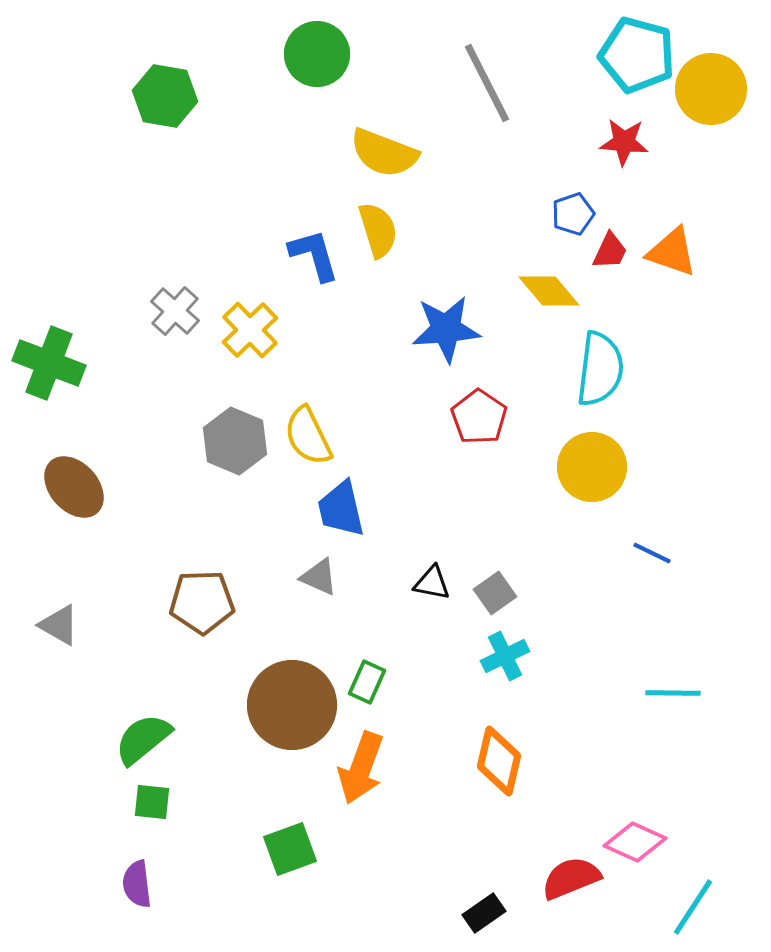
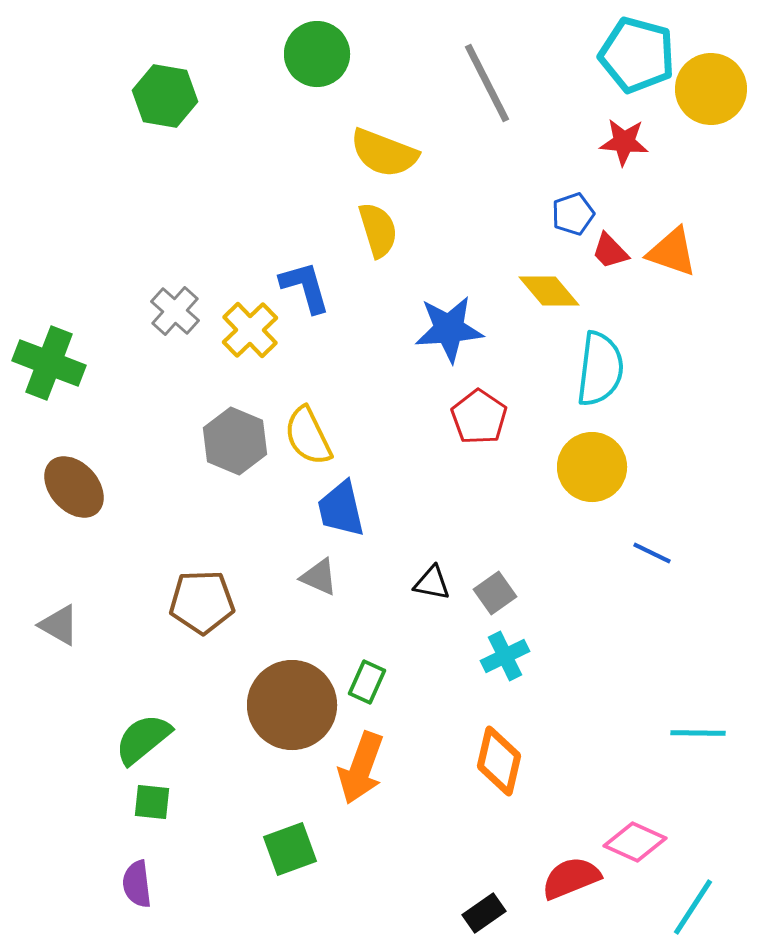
red trapezoid at (610, 251): rotated 111 degrees clockwise
blue L-shape at (314, 255): moved 9 px left, 32 px down
blue star at (446, 329): moved 3 px right
cyan line at (673, 693): moved 25 px right, 40 px down
